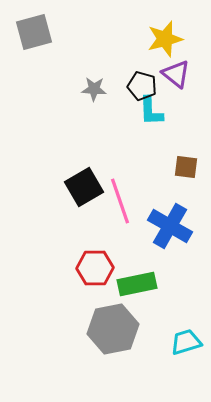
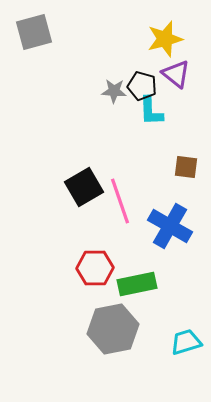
gray star: moved 20 px right, 2 px down
